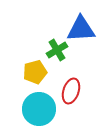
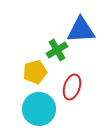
blue triangle: moved 1 px down
red ellipse: moved 1 px right, 4 px up
